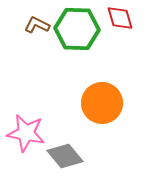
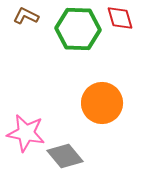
brown L-shape: moved 11 px left, 9 px up
green hexagon: moved 1 px right
